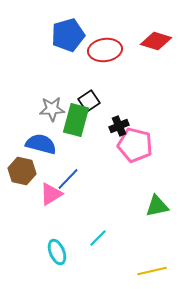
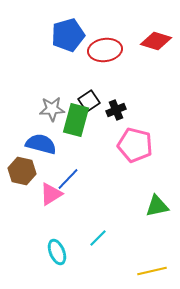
black cross: moved 3 px left, 16 px up
